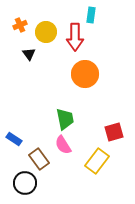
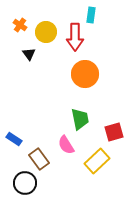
orange cross: rotated 32 degrees counterclockwise
green trapezoid: moved 15 px right
pink semicircle: moved 3 px right
yellow rectangle: rotated 10 degrees clockwise
